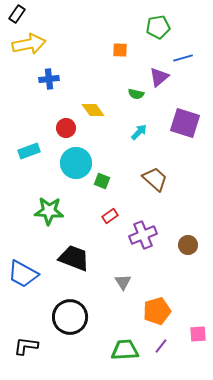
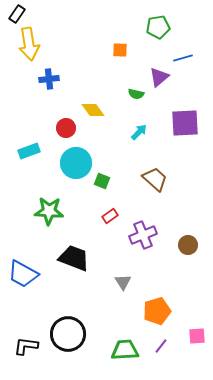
yellow arrow: rotated 92 degrees clockwise
purple square: rotated 20 degrees counterclockwise
black circle: moved 2 px left, 17 px down
pink square: moved 1 px left, 2 px down
